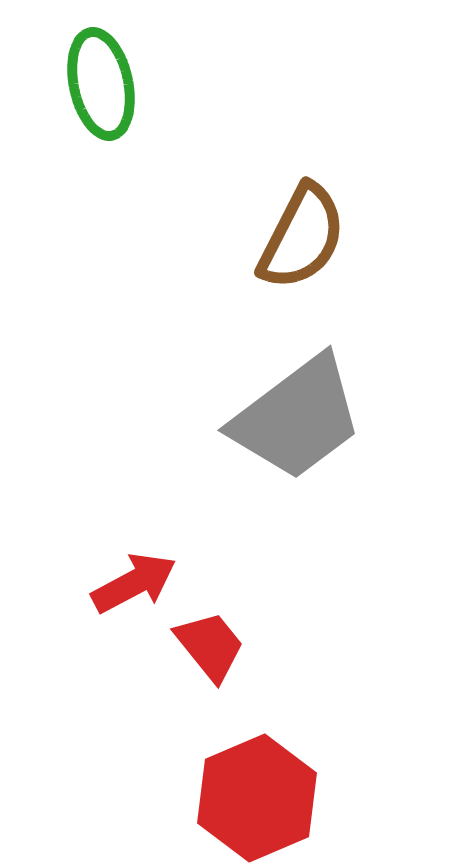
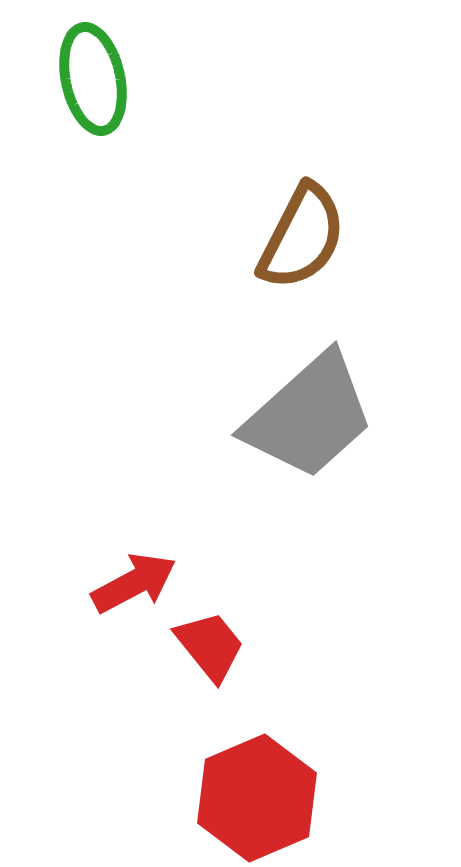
green ellipse: moved 8 px left, 5 px up
gray trapezoid: moved 12 px right, 2 px up; rotated 5 degrees counterclockwise
